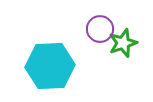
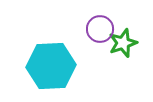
cyan hexagon: moved 1 px right
